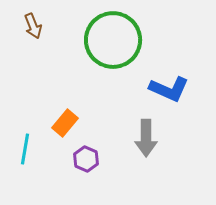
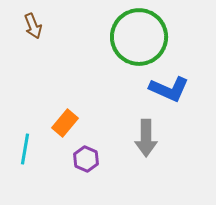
green circle: moved 26 px right, 3 px up
